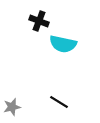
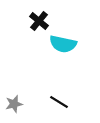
black cross: rotated 18 degrees clockwise
gray star: moved 2 px right, 3 px up
